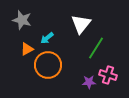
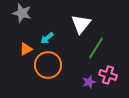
gray star: moved 7 px up
orange triangle: moved 1 px left
purple star: rotated 16 degrees counterclockwise
